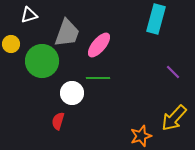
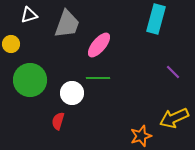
gray trapezoid: moved 9 px up
green circle: moved 12 px left, 19 px down
yellow arrow: rotated 24 degrees clockwise
